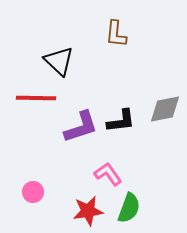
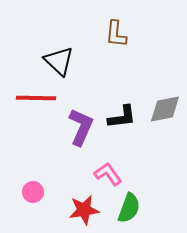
black L-shape: moved 1 px right, 4 px up
purple L-shape: rotated 48 degrees counterclockwise
red star: moved 4 px left, 1 px up
